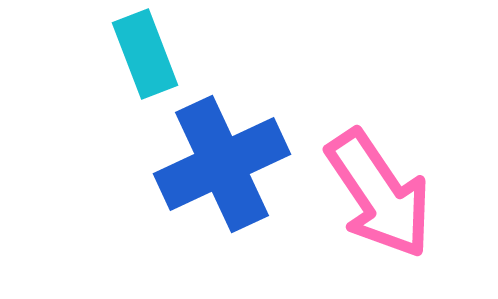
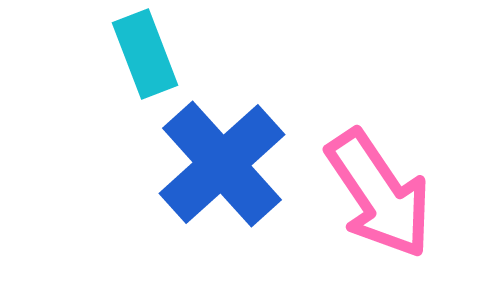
blue cross: rotated 17 degrees counterclockwise
